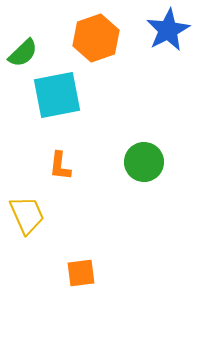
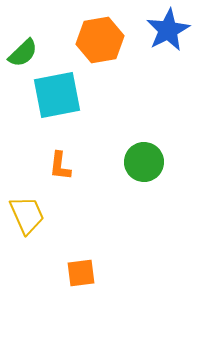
orange hexagon: moved 4 px right, 2 px down; rotated 9 degrees clockwise
